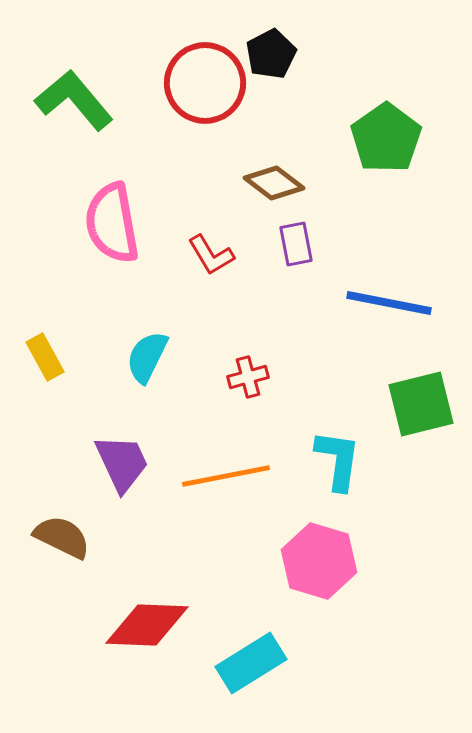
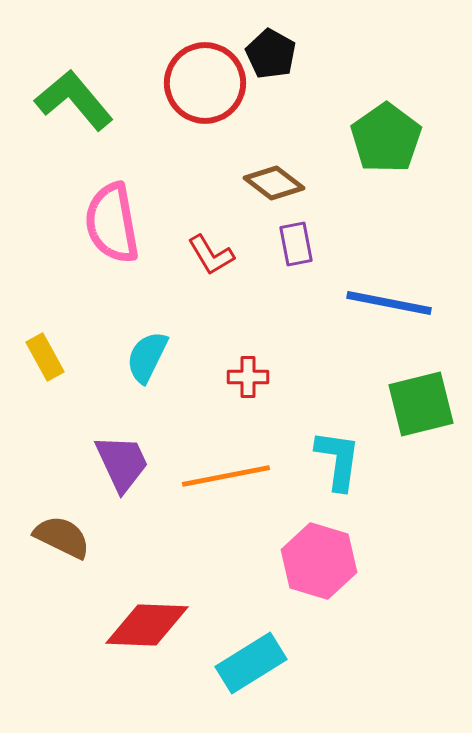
black pentagon: rotated 15 degrees counterclockwise
red cross: rotated 15 degrees clockwise
